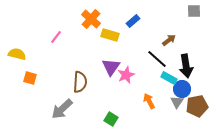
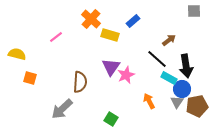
pink line: rotated 16 degrees clockwise
